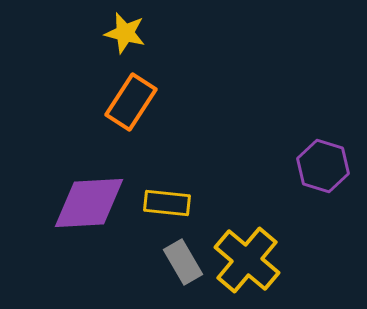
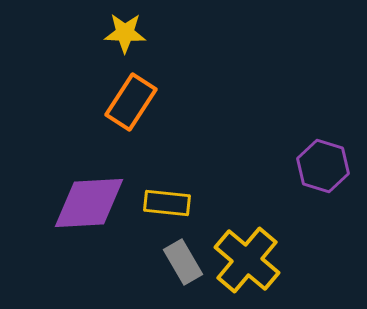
yellow star: rotated 12 degrees counterclockwise
